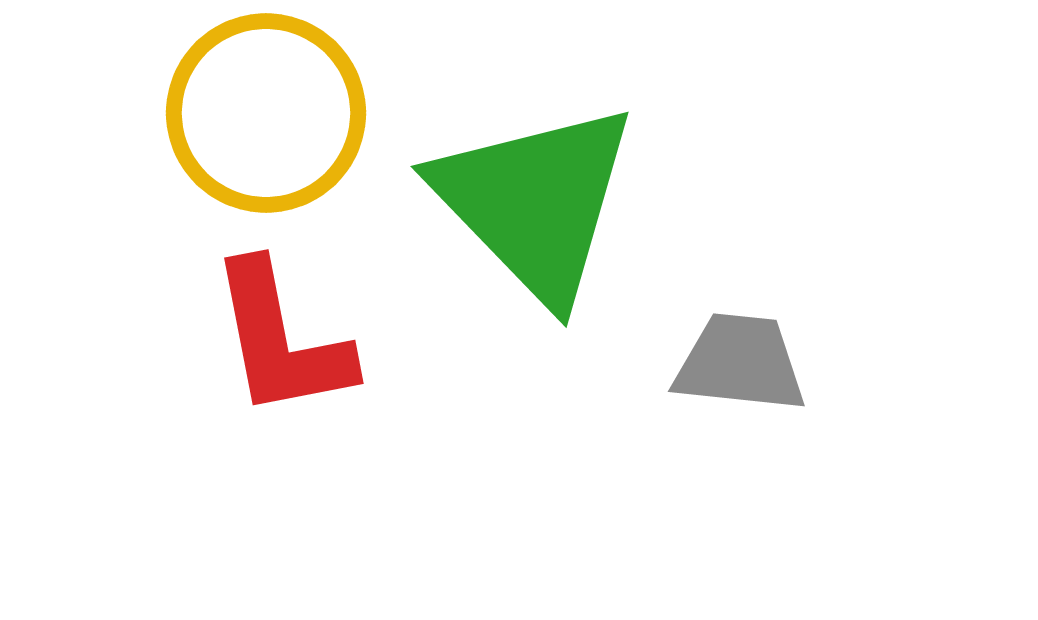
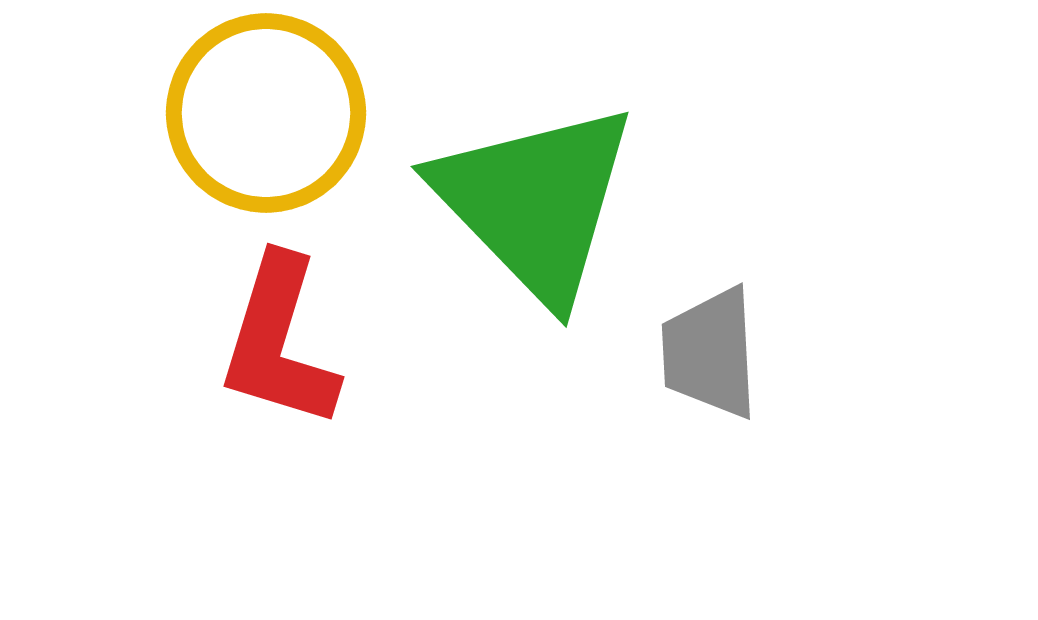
red L-shape: moved 2 px left, 2 px down; rotated 28 degrees clockwise
gray trapezoid: moved 30 px left, 10 px up; rotated 99 degrees counterclockwise
